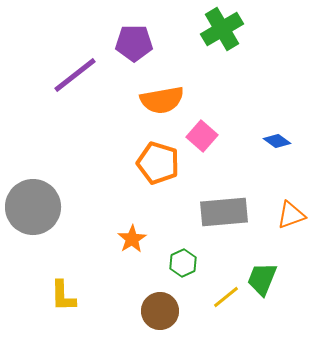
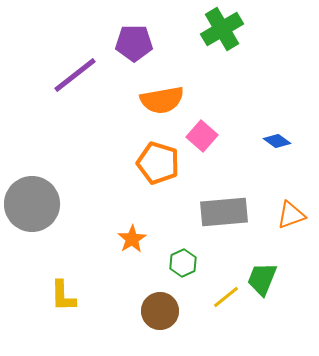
gray circle: moved 1 px left, 3 px up
